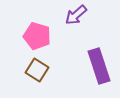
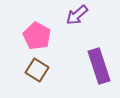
purple arrow: moved 1 px right
pink pentagon: rotated 12 degrees clockwise
